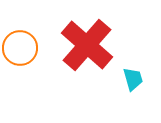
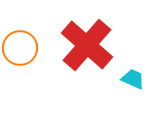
cyan trapezoid: rotated 50 degrees counterclockwise
